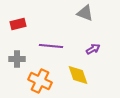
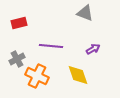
red rectangle: moved 1 px right, 1 px up
gray cross: rotated 28 degrees counterclockwise
orange cross: moved 3 px left, 5 px up
